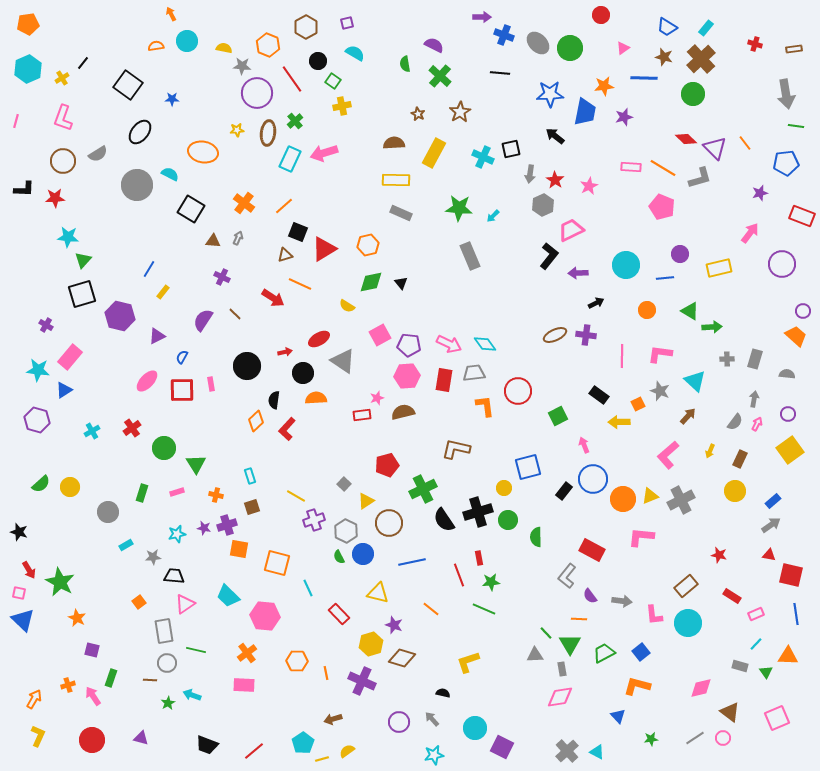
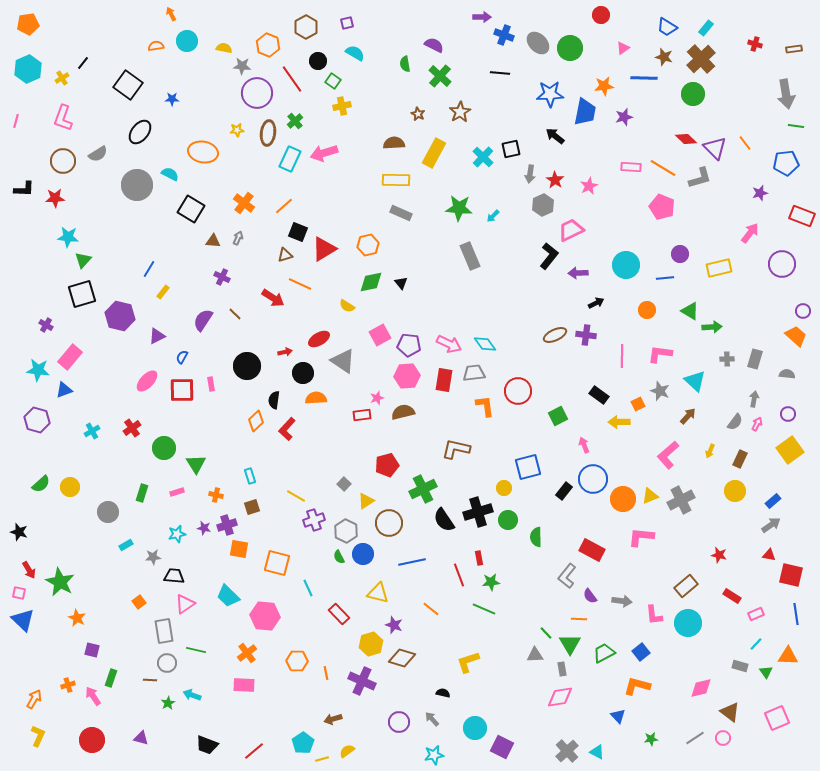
cyan cross at (483, 157): rotated 20 degrees clockwise
blue triangle at (64, 390): rotated 12 degrees clockwise
